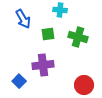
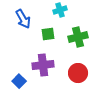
cyan cross: rotated 24 degrees counterclockwise
green cross: rotated 30 degrees counterclockwise
red circle: moved 6 px left, 12 px up
